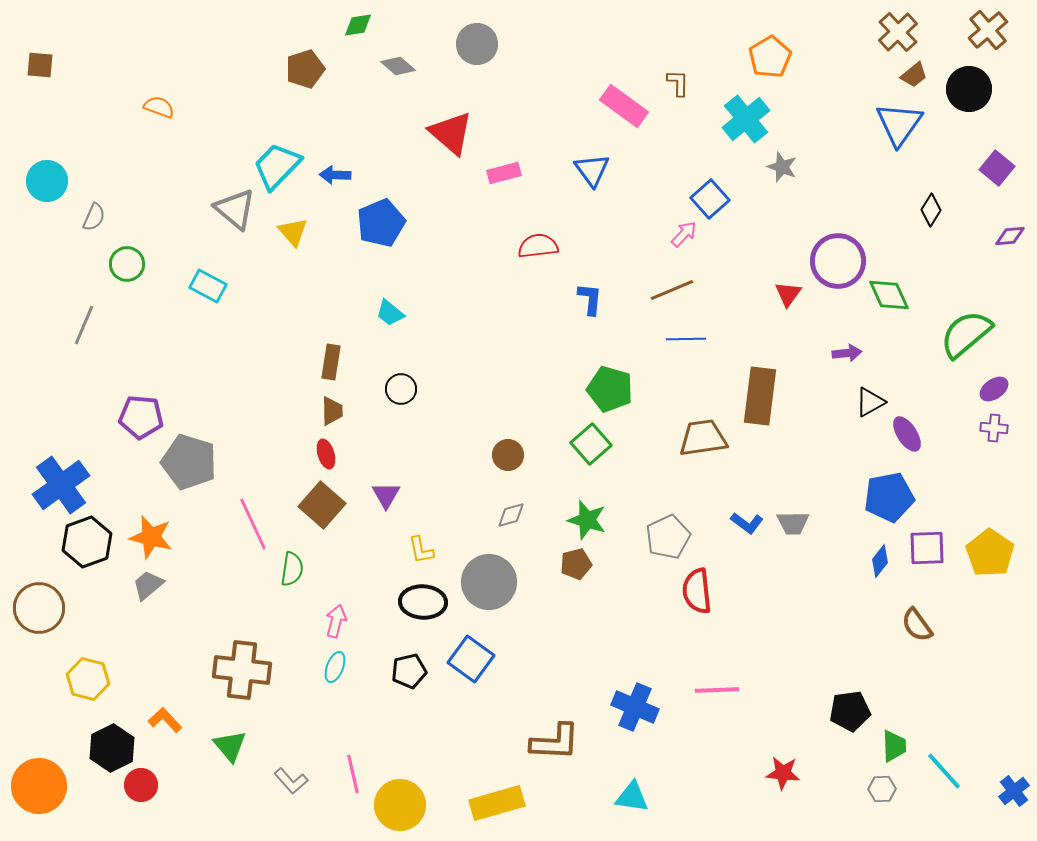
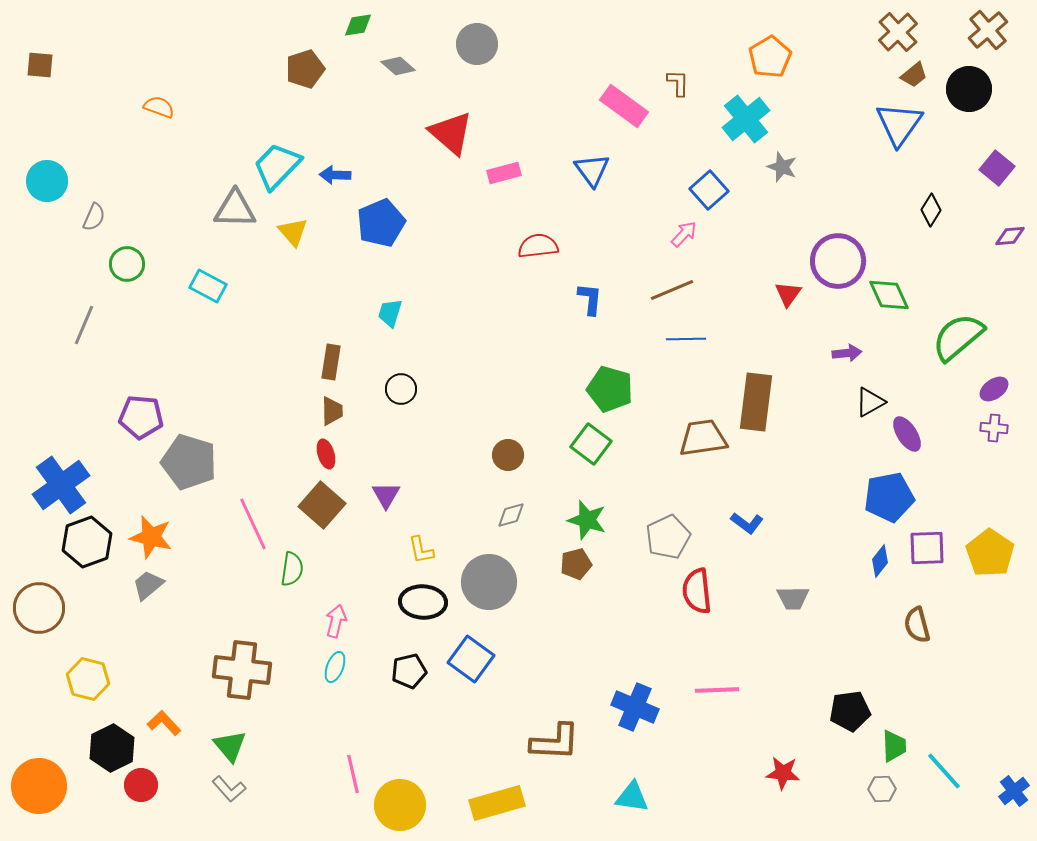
blue square at (710, 199): moved 1 px left, 9 px up
gray triangle at (235, 209): rotated 39 degrees counterclockwise
cyan trapezoid at (390, 313): rotated 68 degrees clockwise
green semicircle at (966, 334): moved 8 px left, 3 px down
brown rectangle at (760, 396): moved 4 px left, 6 px down
green square at (591, 444): rotated 12 degrees counterclockwise
gray trapezoid at (793, 523): moved 75 px down
brown semicircle at (917, 625): rotated 21 degrees clockwise
orange L-shape at (165, 720): moved 1 px left, 3 px down
gray L-shape at (291, 781): moved 62 px left, 8 px down
